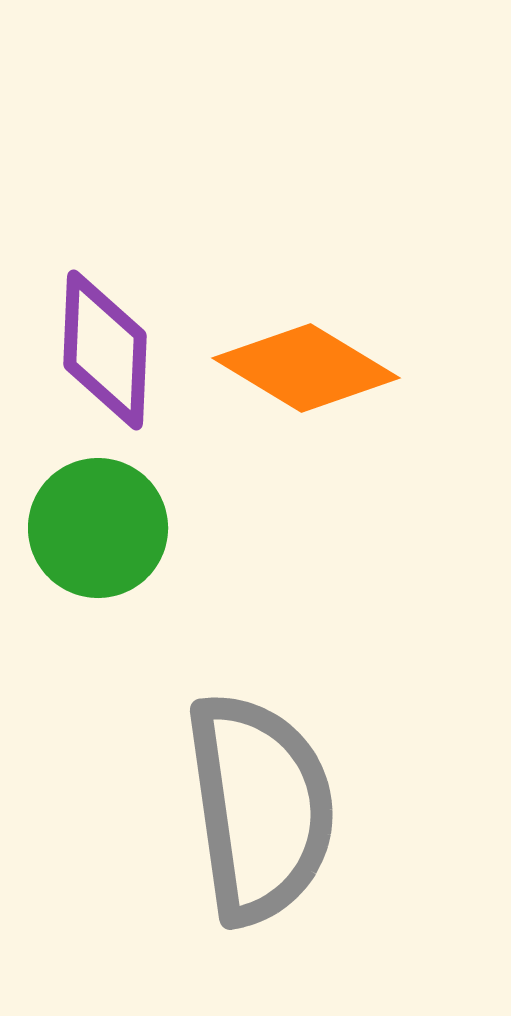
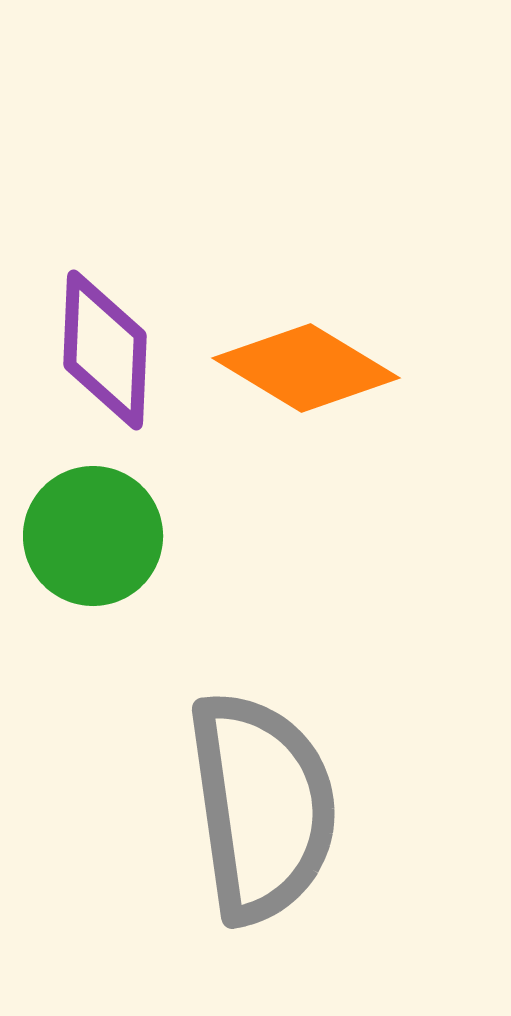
green circle: moved 5 px left, 8 px down
gray semicircle: moved 2 px right, 1 px up
